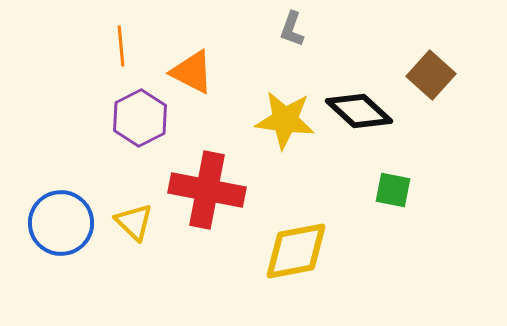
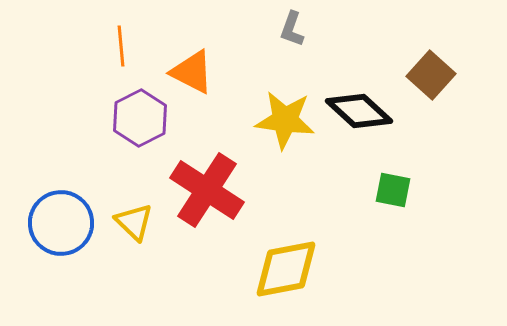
red cross: rotated 22 degrees clockwise
yellow diamond: moved 10 px left, 18 px down
